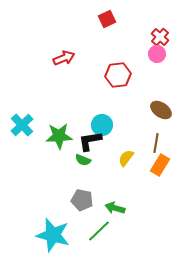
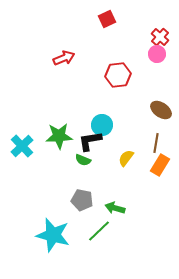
cyan cross: moved 21 px down
